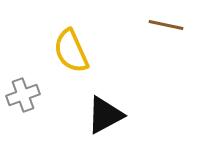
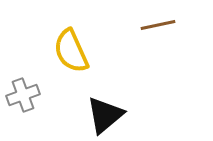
brown line: moved 8 px left; rotated 24 degrees counterclockwise
black triangle: rotated 12 degrees counterclockwise
